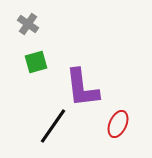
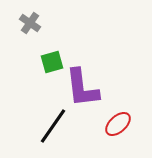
gray cross: moved 2 px right, 1 px up
green square: moved 16 px right
red ellipse: rotated 24 degrees clockwise
